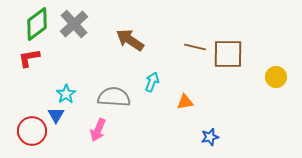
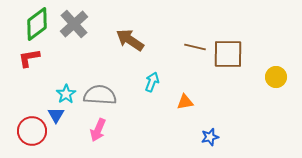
gray semicircle: moved 14 px left, 2 px up
